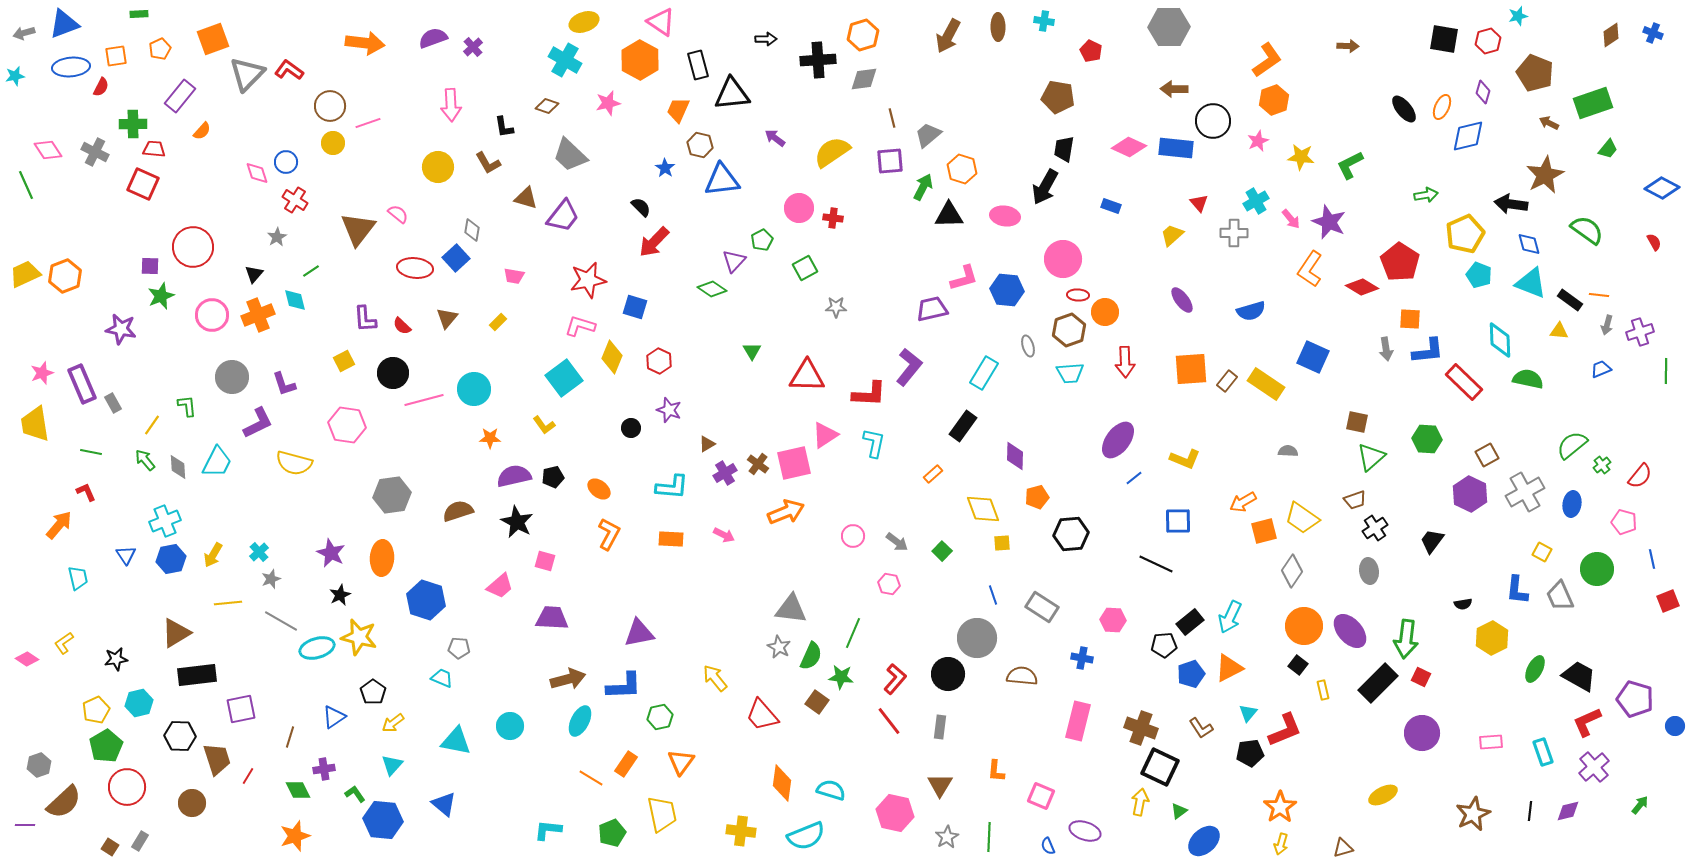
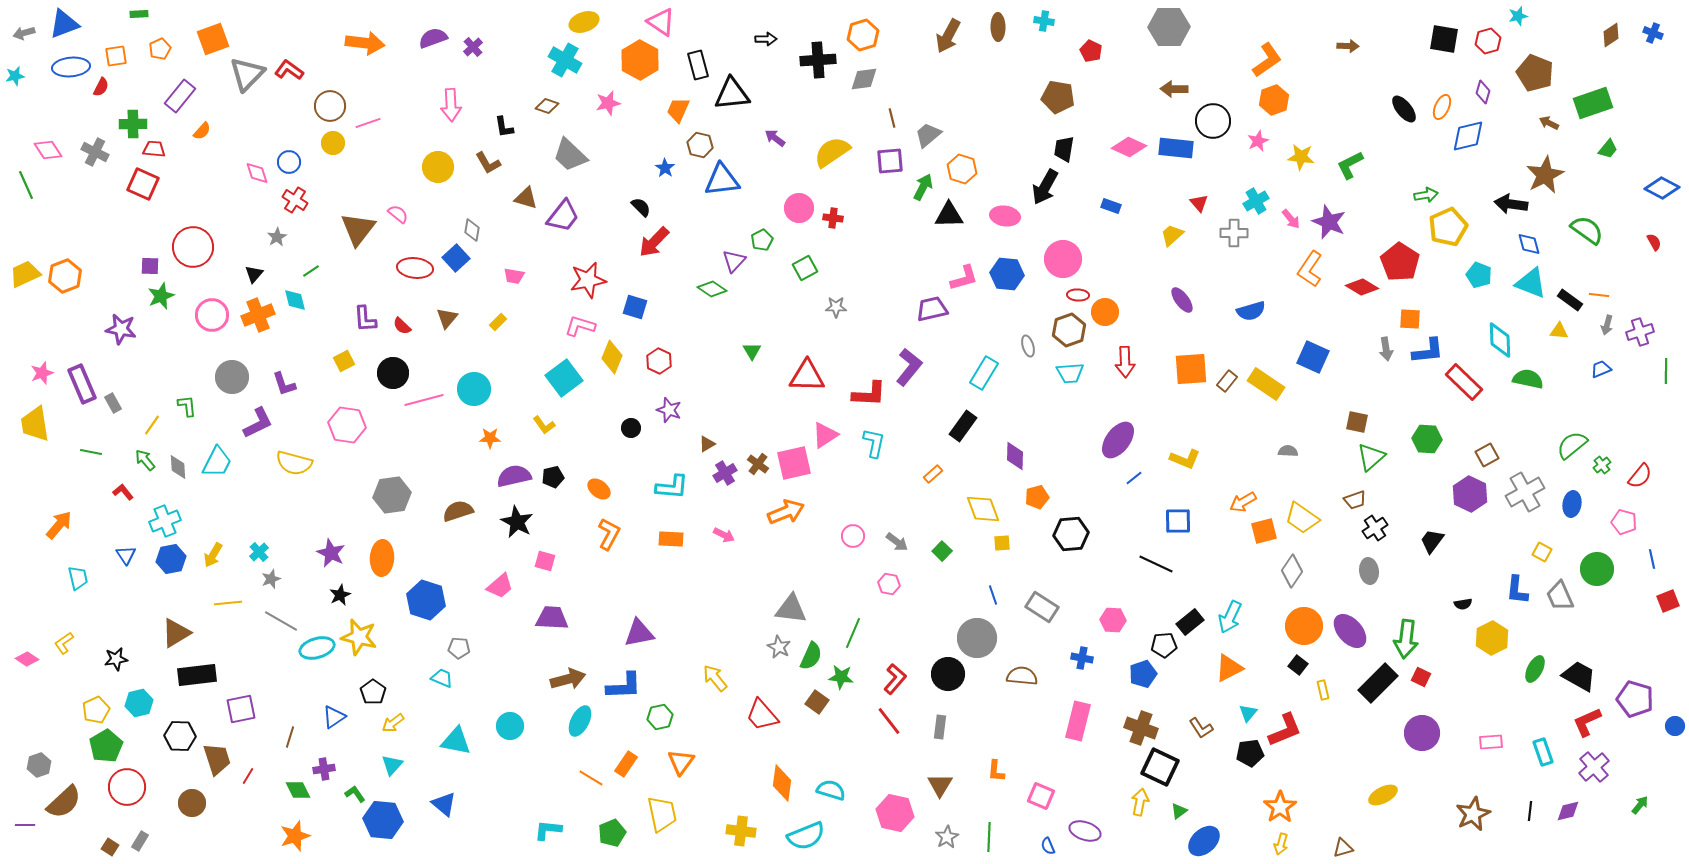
blue circle at (286, 162): moved 3 px right
yellow pentagon at (1465, 234): moved 17 px left, 7 px up
blue hexagon at (1007, 290): moved 16 px up
red L-shape at (86, 492): moved 37 px right; rotated 15 degrees counterclockwise
blue pentagon at (1191, 674): moved 48 px left
